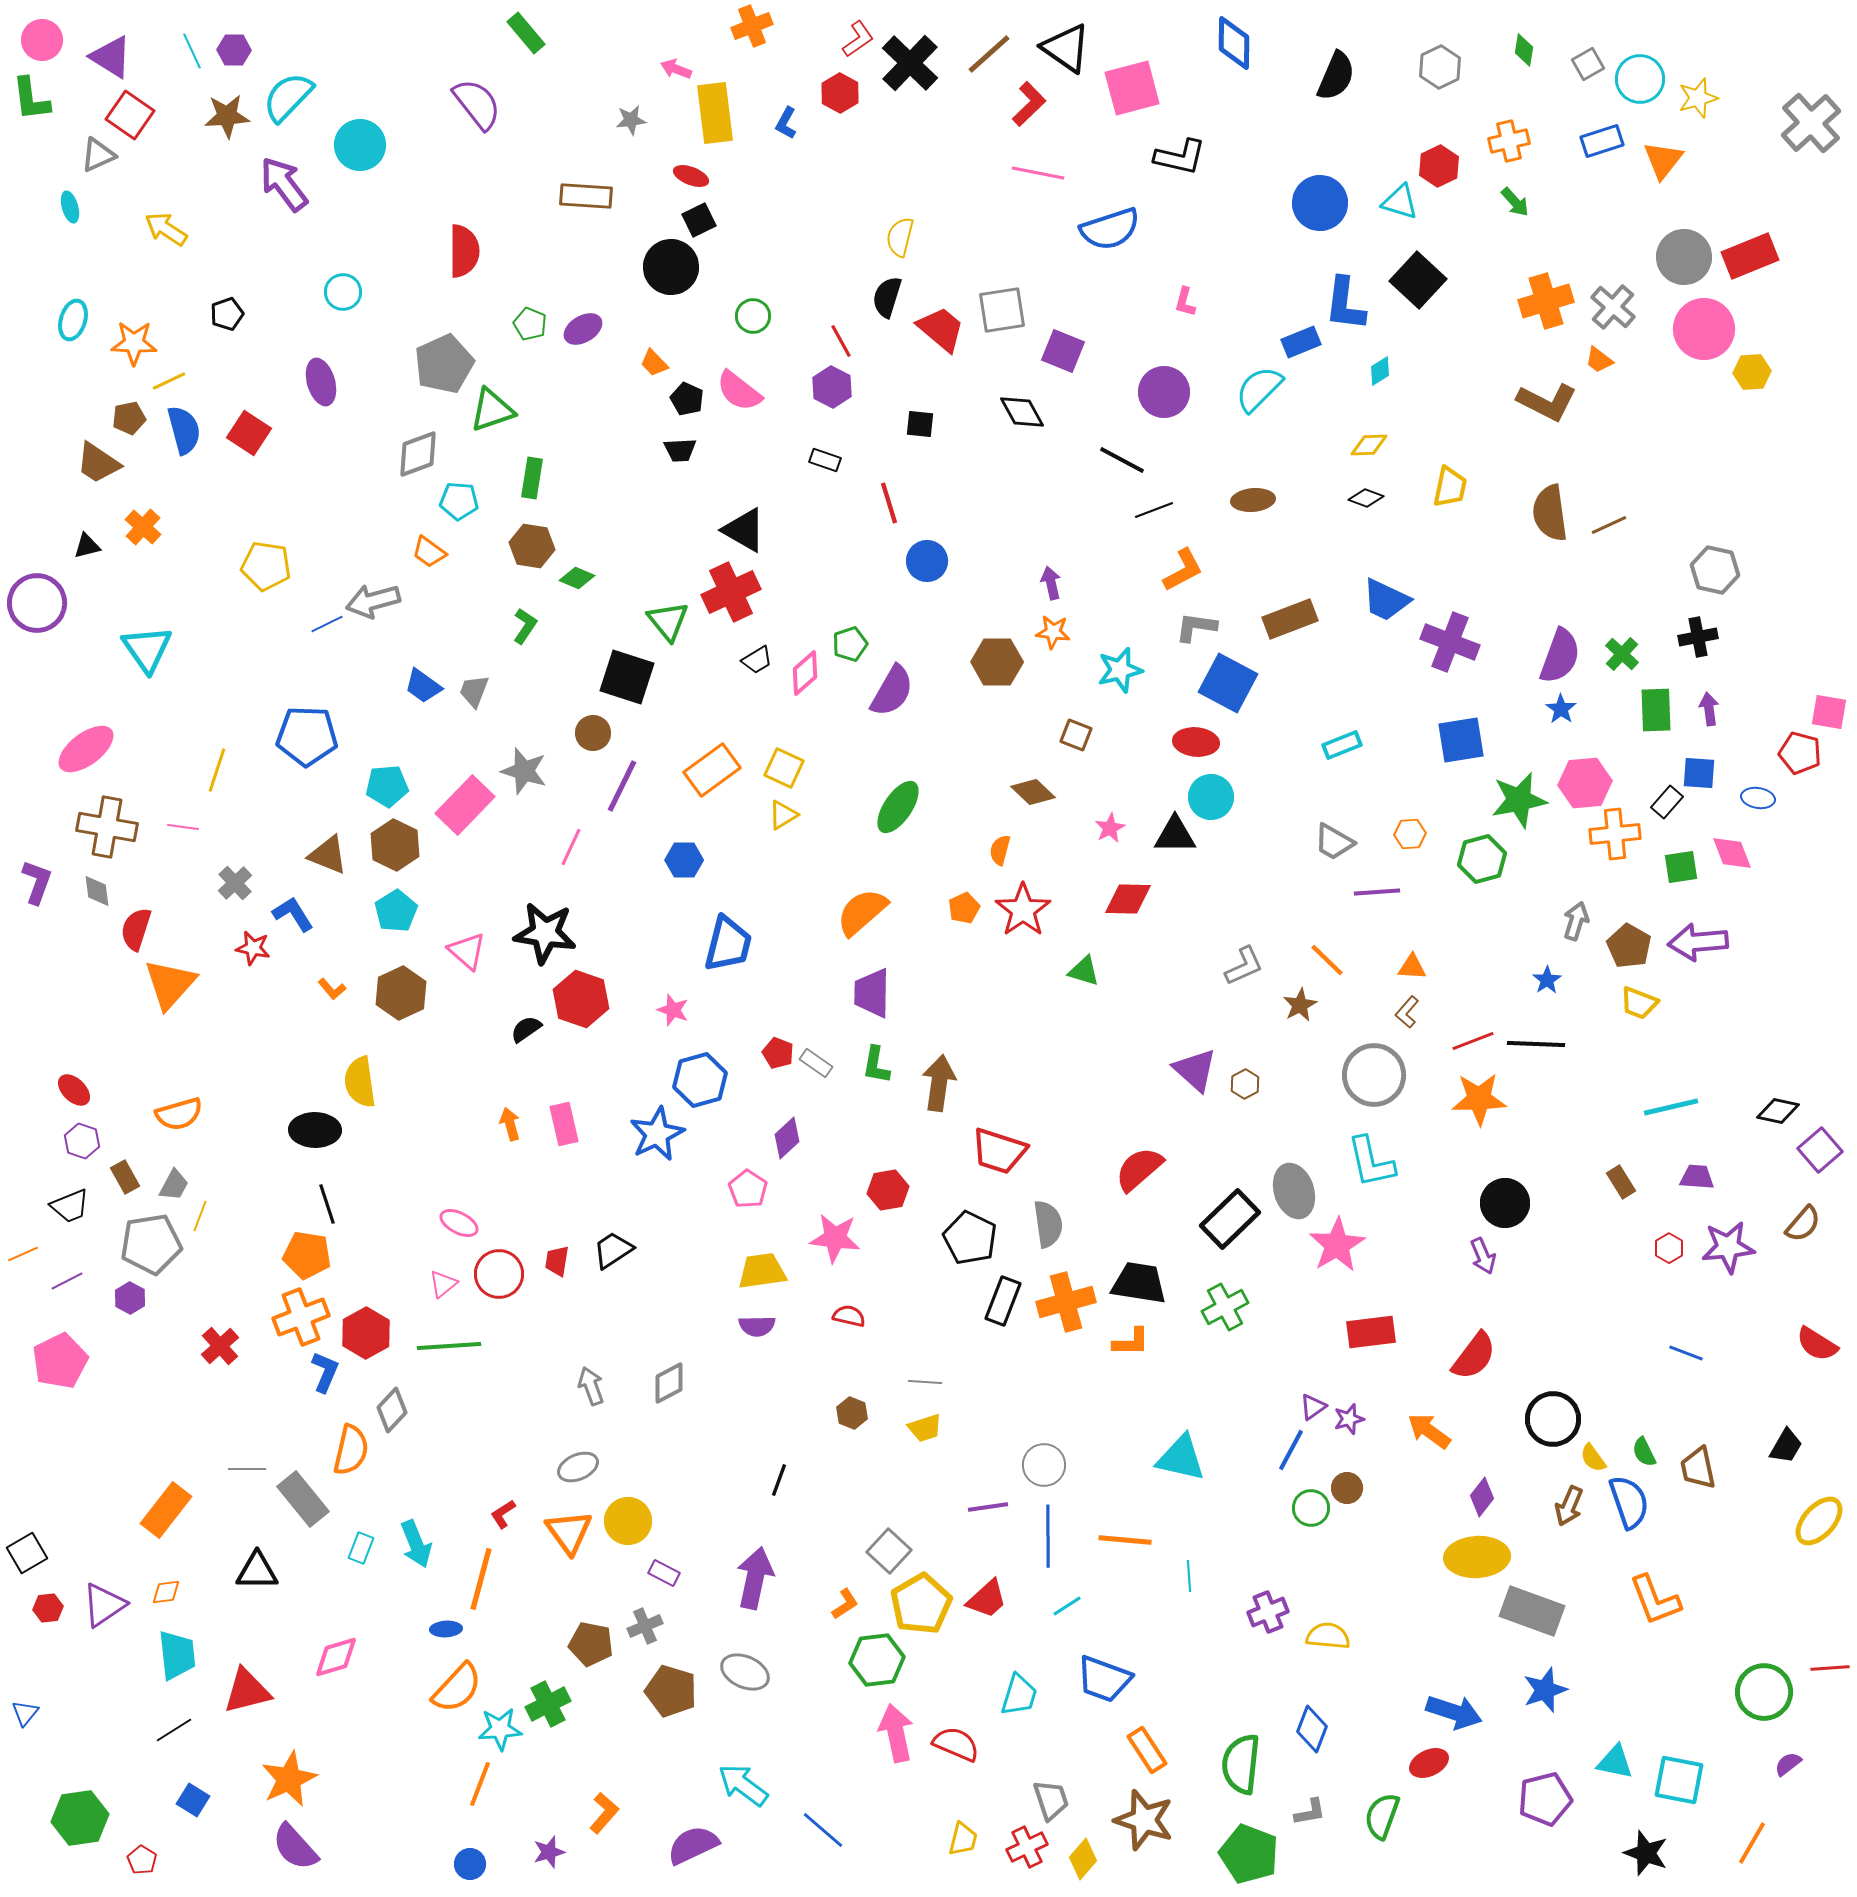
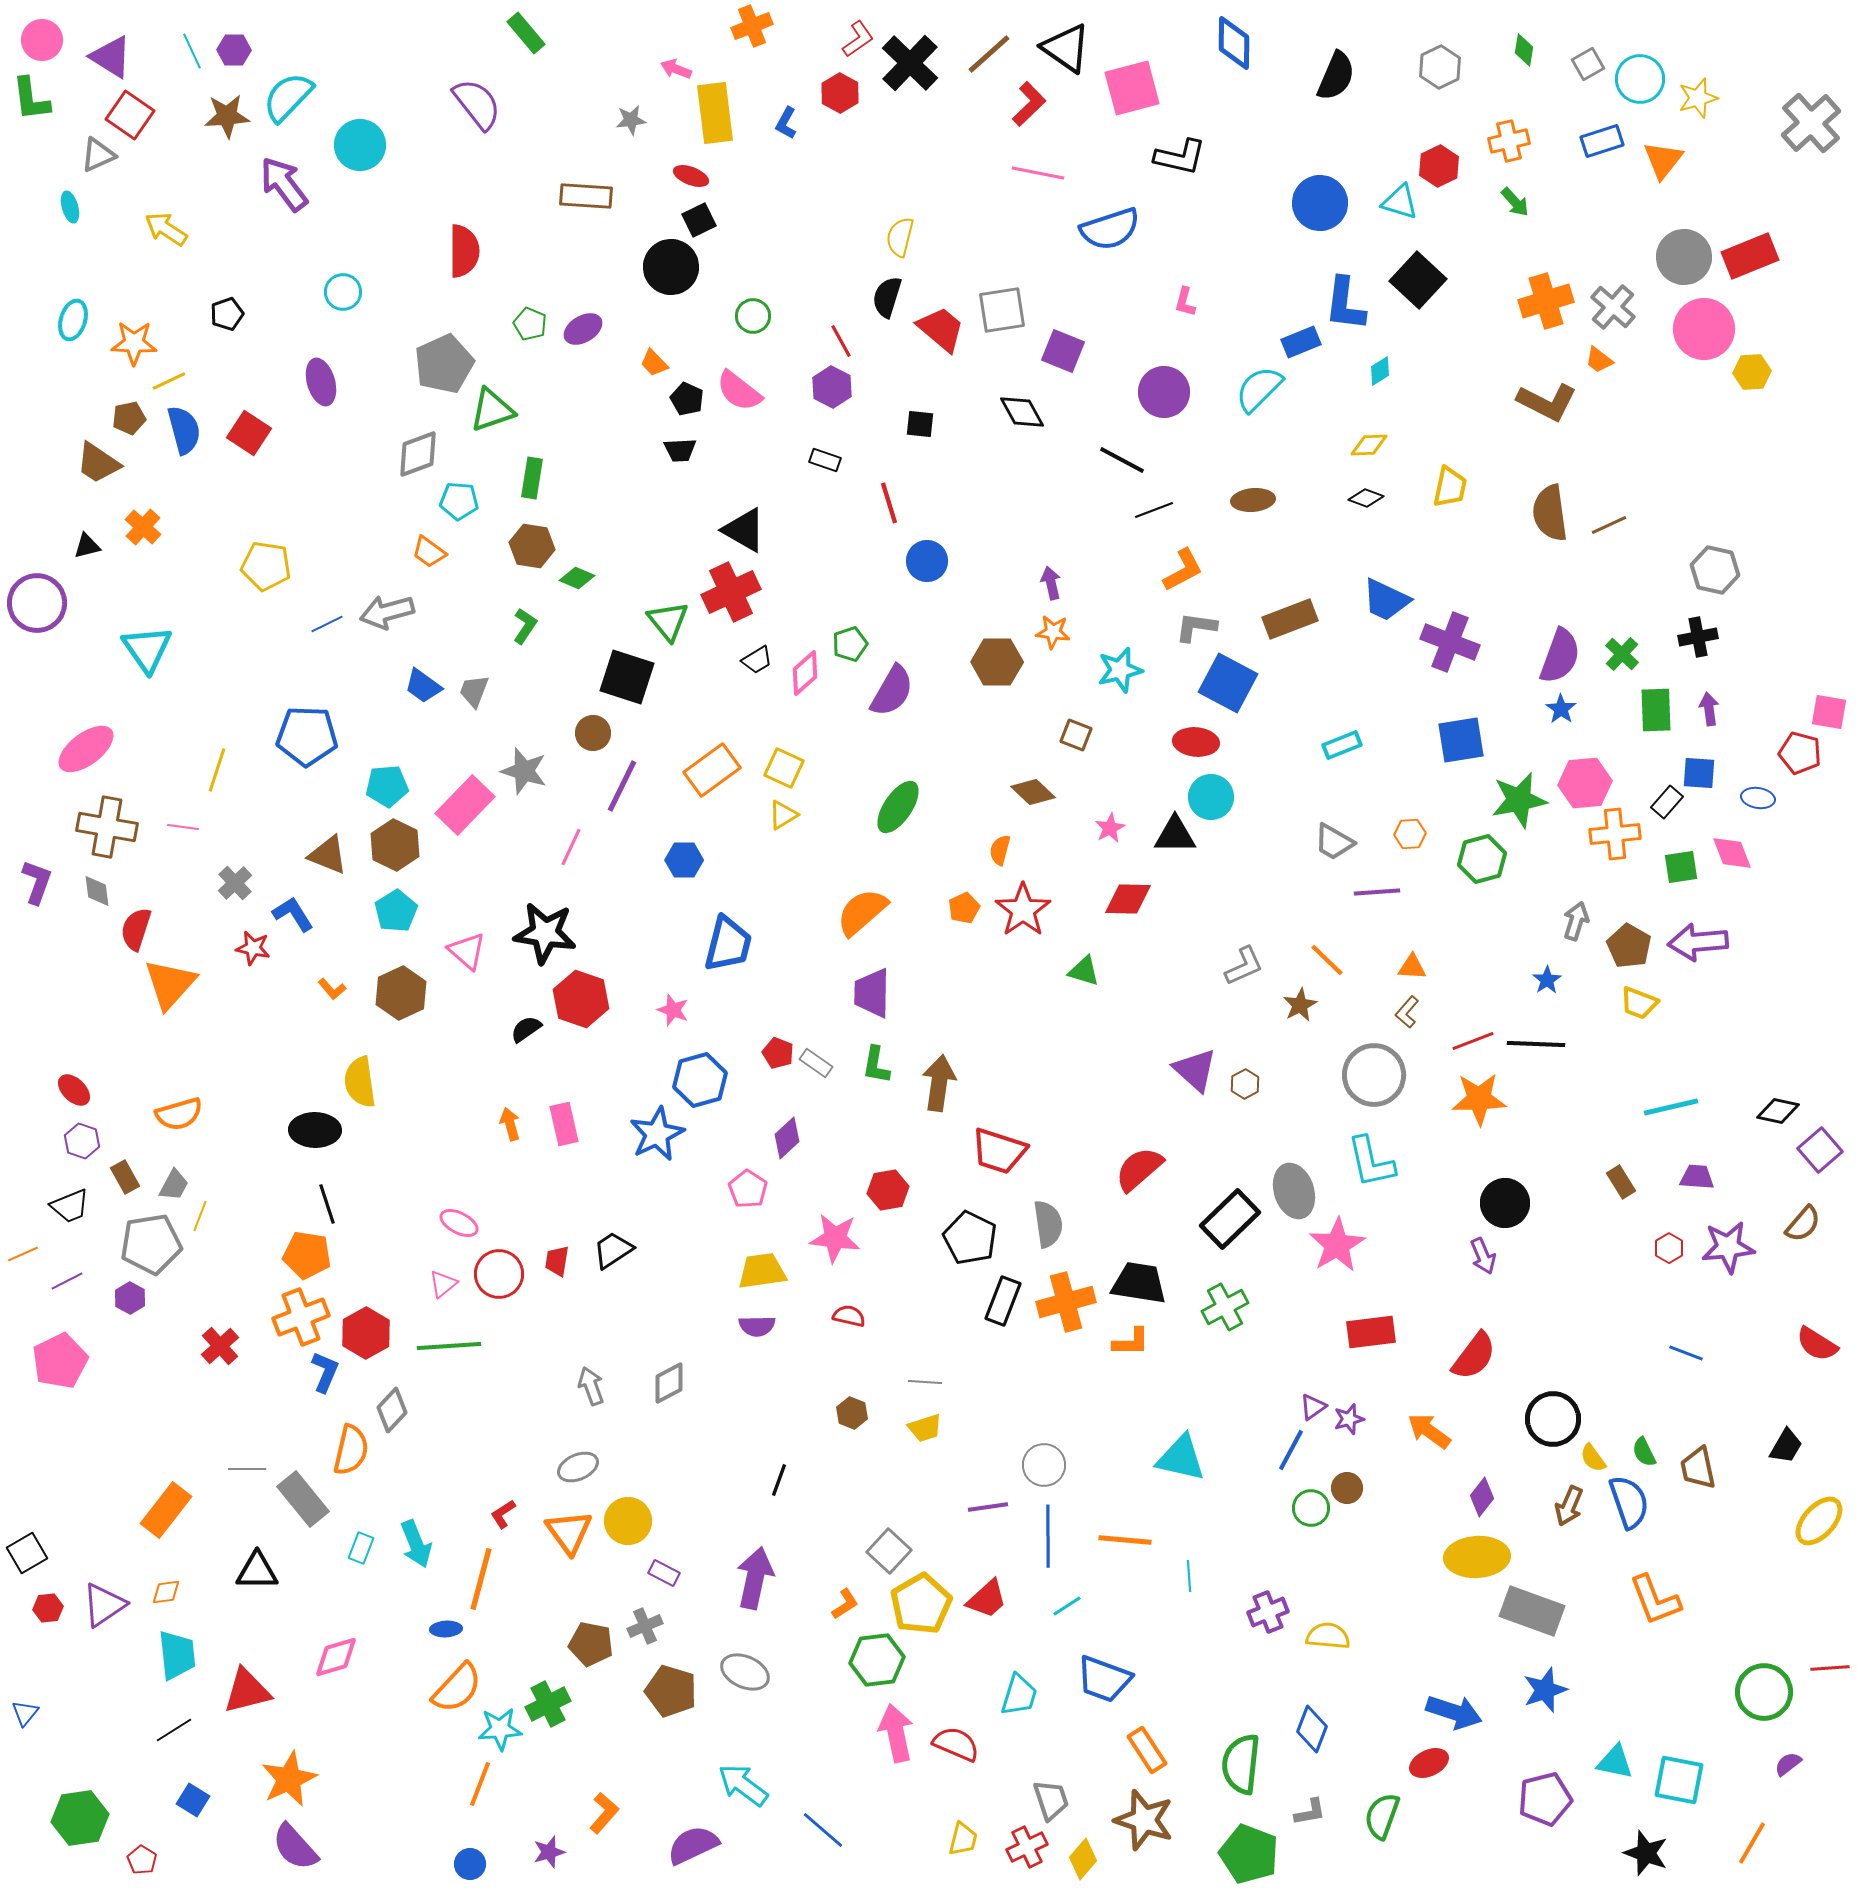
gray arrow at (373, 601): moved 14 px right, 11 px down
